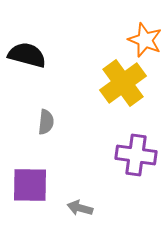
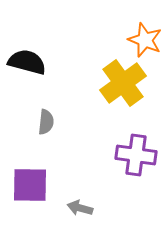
black semicircle: moved 7 px down
